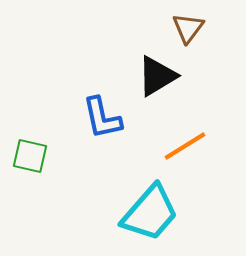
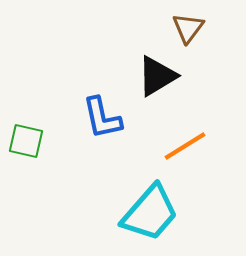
green square: moved 4 px left, 15 px up
